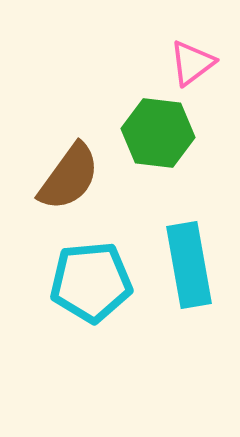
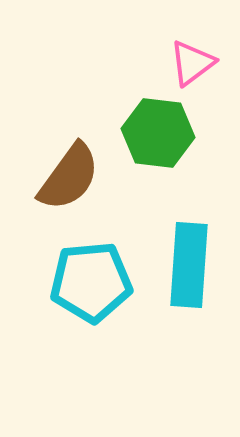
cyan rectangle: rotated 14 degrees clockwise
